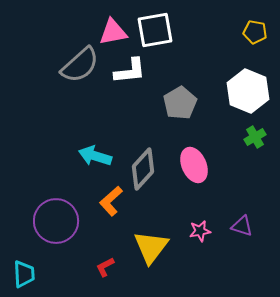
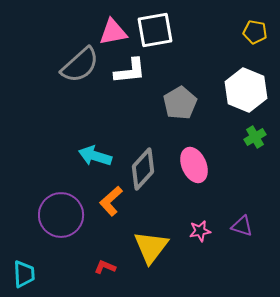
white hexagon: moved 2 px left, 1 px up
purple circle: moved 5 px right, 6 px up
red L-shape: rotated 50 degrees clockwise
